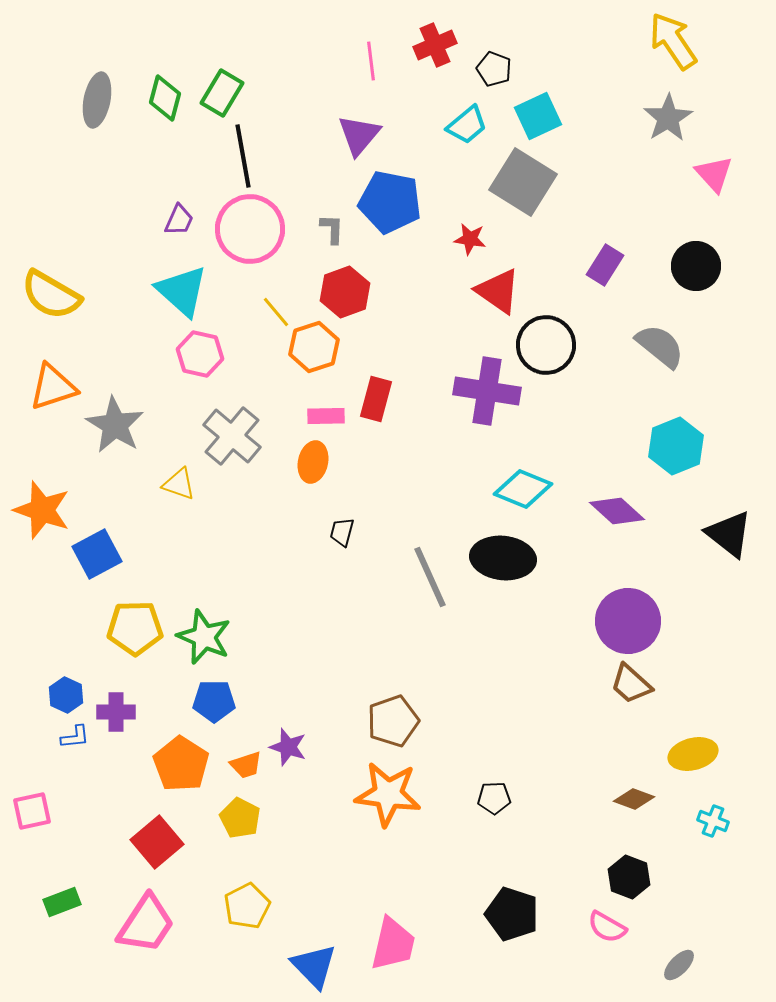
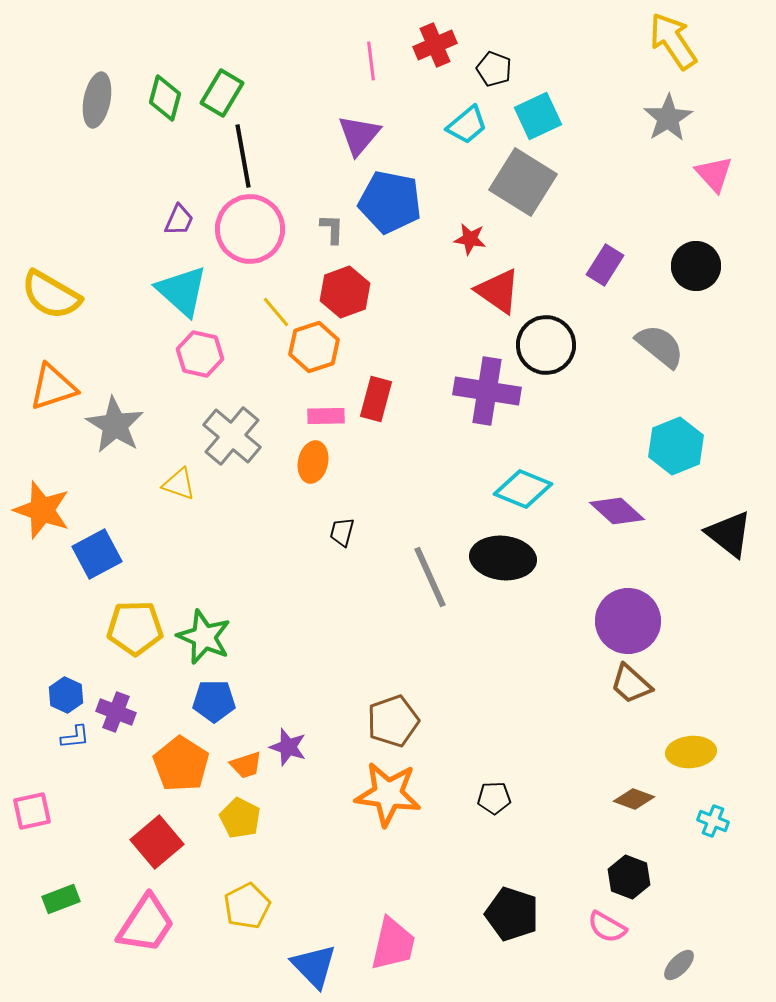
purple cross at (116, 712): rotated 21 degrees clockwise
yellow ellipse at (693, 754): moved 2 px left, 2 px up; rotated 9 degrees clockwise
green rectangle at (62, 902): moved 1 px left, 3 px up
